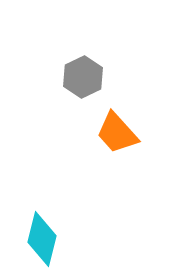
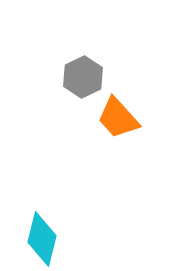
orange trapezoid: moved 1 px right, 15 px up
